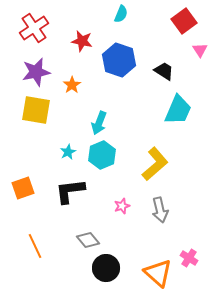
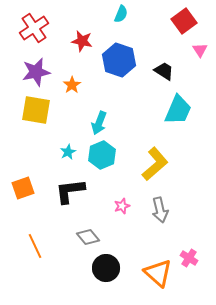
gray diamond: moved 3 px up
